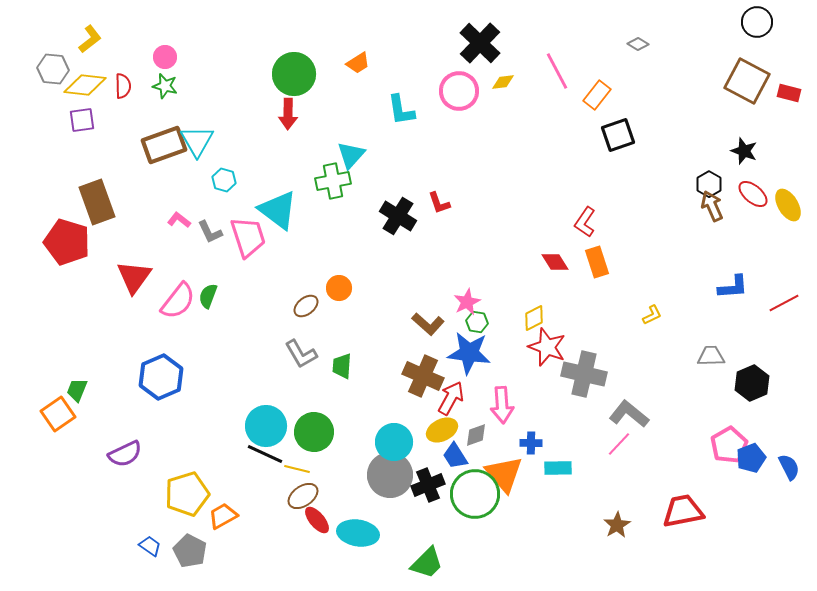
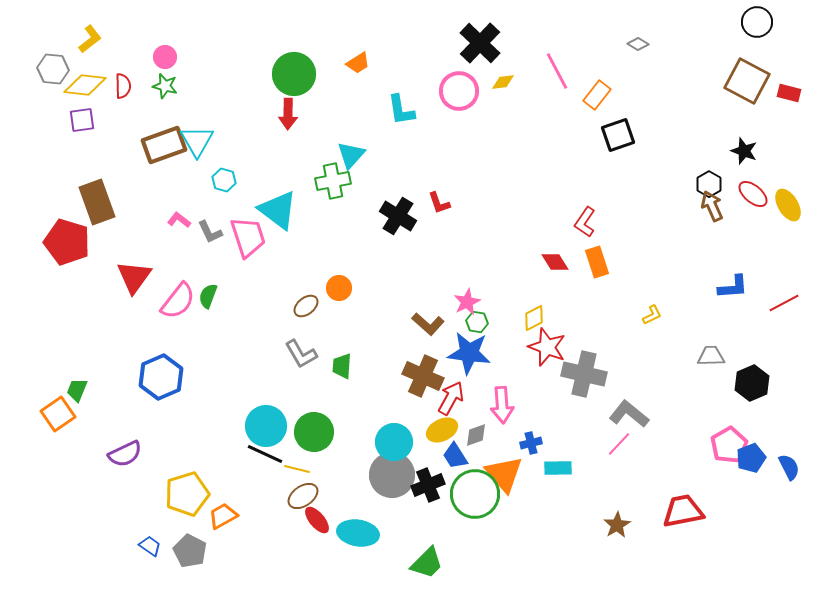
blue cross at (531, 443): rotated 15 degrees counterclockwise
gray circle at (390, 475): moved 2 px right
